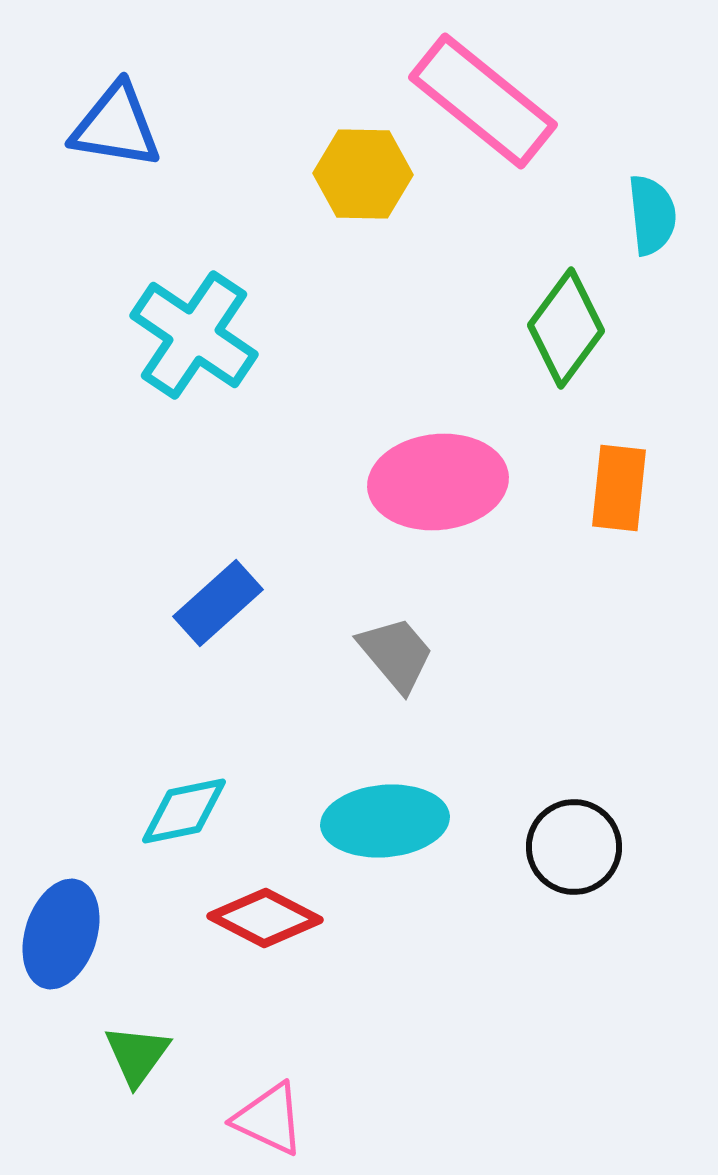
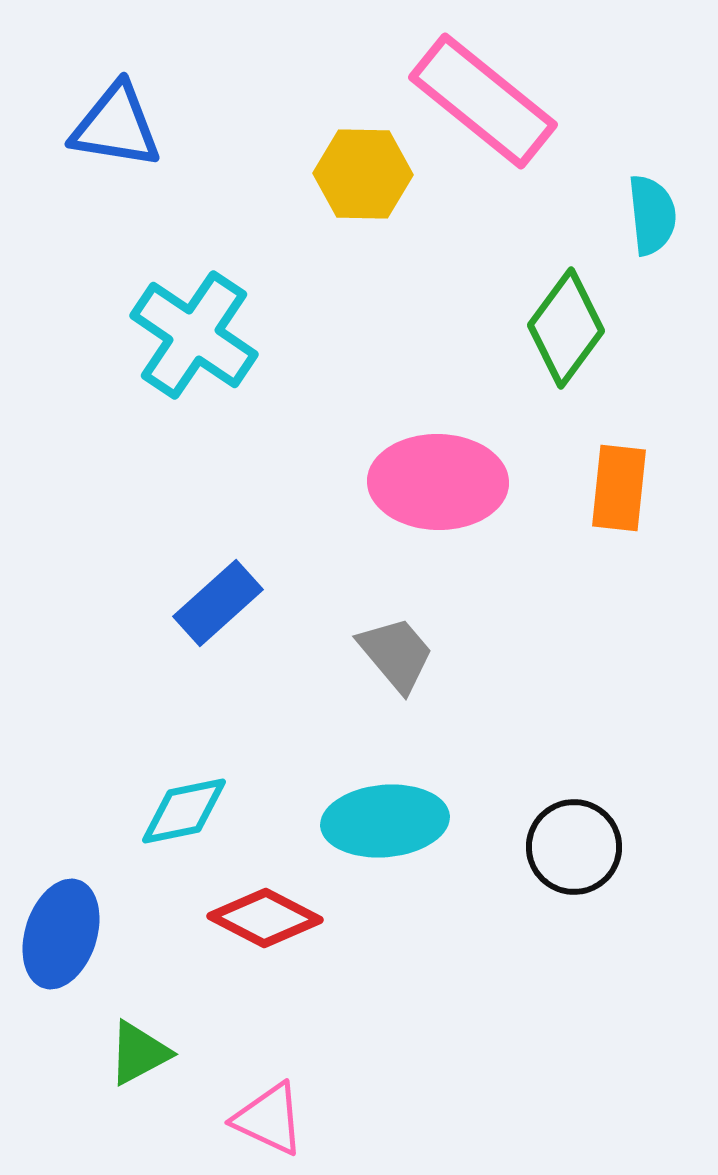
pink ellipse: rotated 7 degrees clockwise
green triangle: moved 2 px right, 2 px up; rotated 26 degrees clockwise
